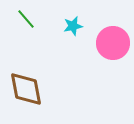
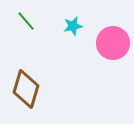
green line: moved 2 px down
brown diamond: rotated 27 degrees clockwise
